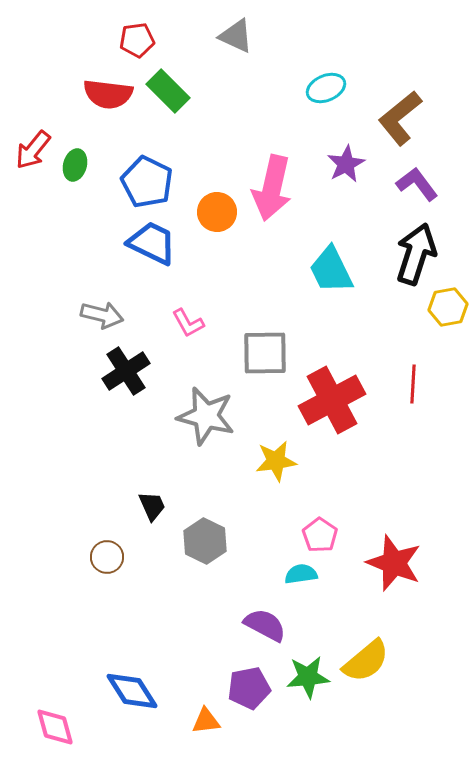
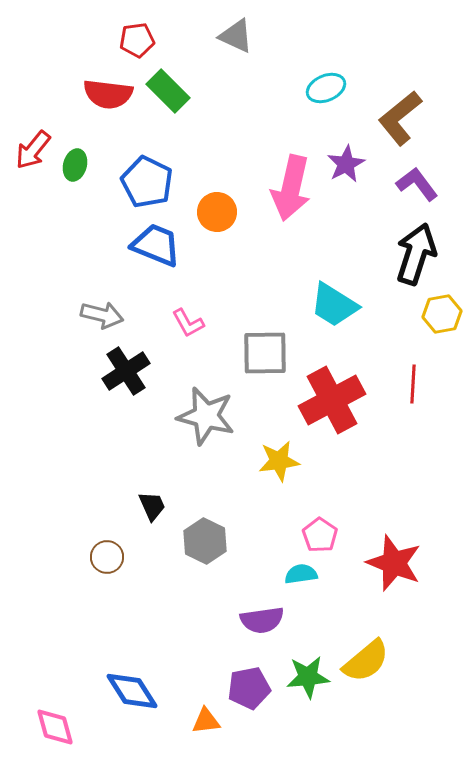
pink arrow: moved 19 px right
blue trapezoid: moved 4 px right, 2 px down; rotated 4 degrees counterclockwise
cyan trapezoid: moved 3 px right, 35 px down; rotated 32 degrees counterclockwise
yellow hexagon: moved 6 px left, 7 px down
yellow star: moved 3 px right
purple semicircle: moved 3 px left, 5 px up; rotated 144 degrees clockwise
